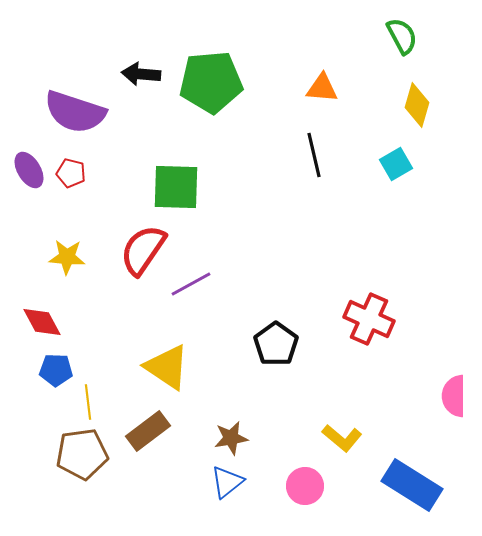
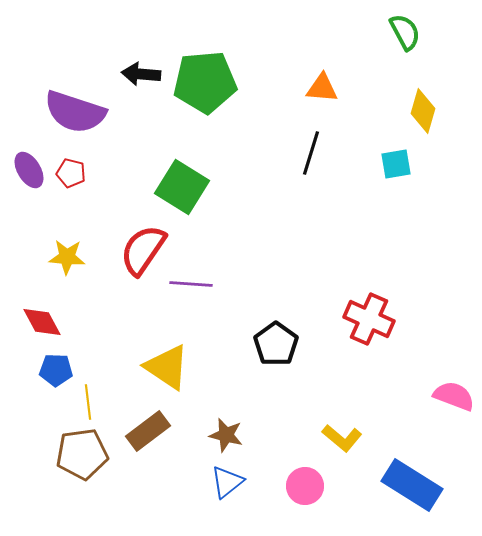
green semicircle: moved 3 px right, 4 px up
green pentagon: moved 6 px left
yellow diamond: moved 6 px right, 6 px down
black line: moved 3 px left, 2 px up; rotated 30 degrees clockwise
cyan square: rotated 20 degrees clockwise
green square: moved 6 px right; rotated 30 degrees clockwise
purple line: rotated 33 degrees clockwise
pink semicircle: rotated 111 degrees clockwise
brown star: moved 5 px left, 3 px up; rotated 24 degrees clockwise
